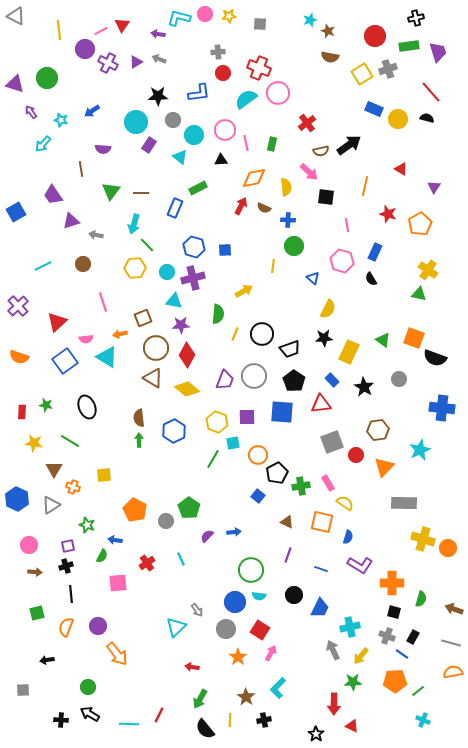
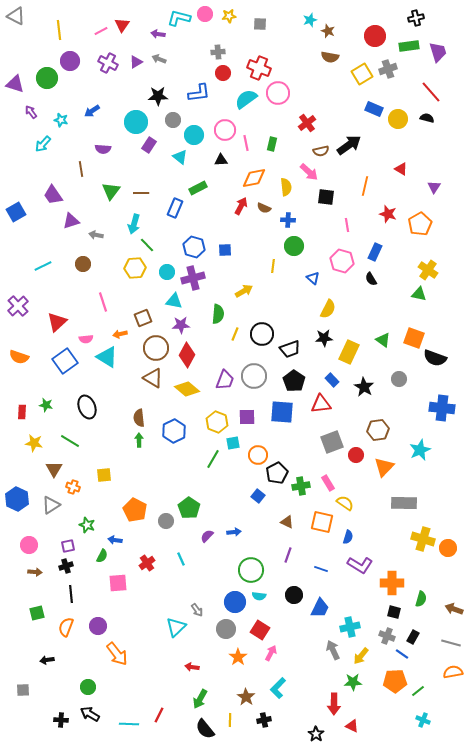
purple circle at (85, 49): moved 15 px left, 12 px down
